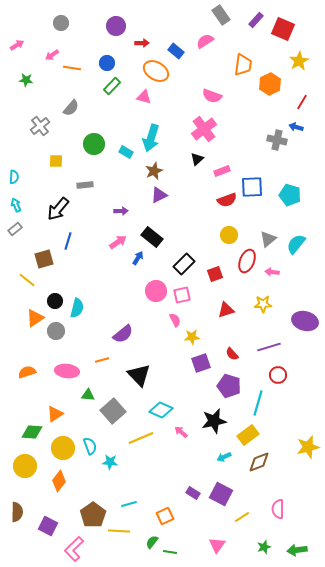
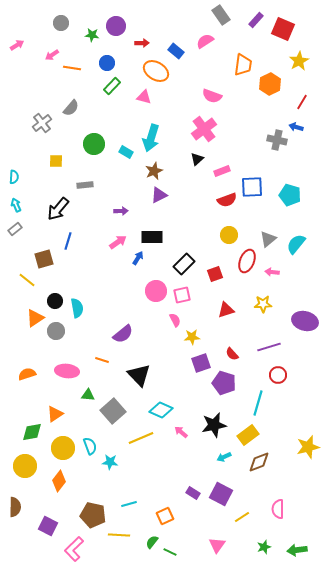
green star at (26, 80): moved 66 px right, 45 px up
gray cross at (40, 126): moved 2 px right, 3 px up
black rectangle at (152, 237): rotated 40 degrees counterclockwise
cyan semicircle at (77, 308): rotated 24 degrees counterclockwise
orange line at (102, 360): rotated 32 degrees clockwise
orange semicircle at (27, 372): moved 2 px down
purple pentagon at (229, 386): moved 5 px left, 3 px up
black star at (214, 421): moved 4 px down
green diamond at (32, 432): rotated 15 degrees counterclockwise
brown semicircle at (17, 512): moved 2 px left, 5 px up
brown pentagon at (93, 515): rotated 25 degrees counterclockwise
yellow line at (119, 531): moved 4 px down
green line at (170, 552): rotated 16 degrees clockwise
